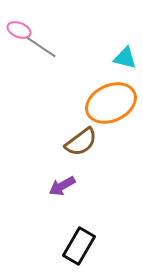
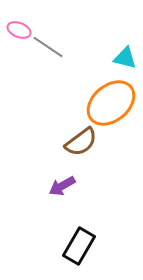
gray line: moved 7 px right
orange ellipse: rotated 15 degrees counterclockwise
